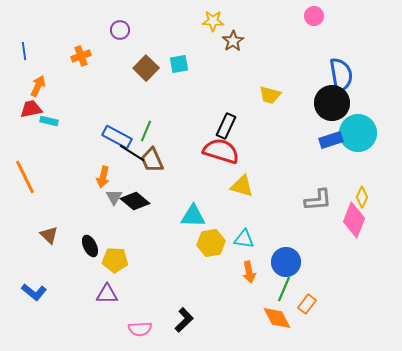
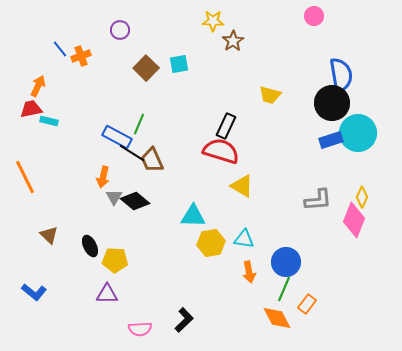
blue line at (24, 51): moved 36 px right, 2 px up; rotated 30 degrees counterclockwise
green line at (146, 131): moved 7 px left, 7 px up
yellow triangle at (242, 186): rotated 15 degrees clockwise
